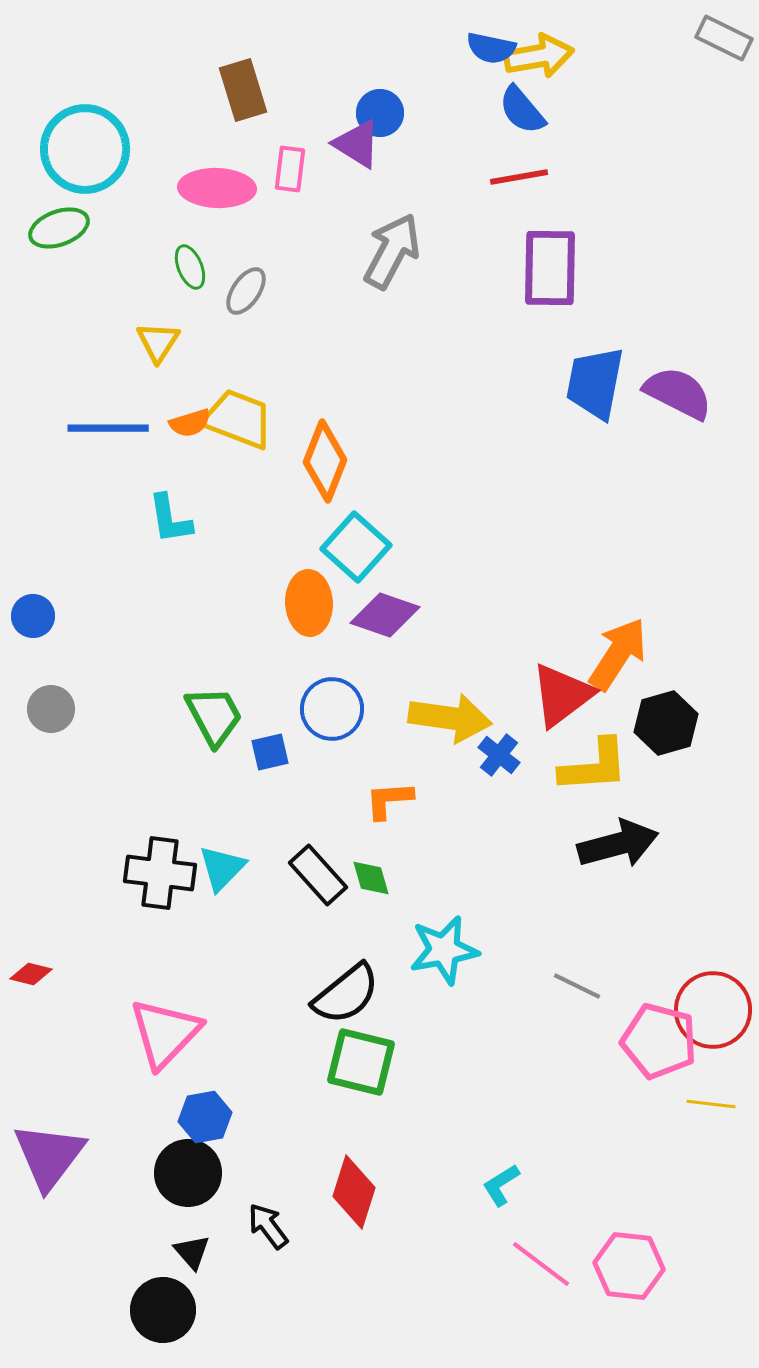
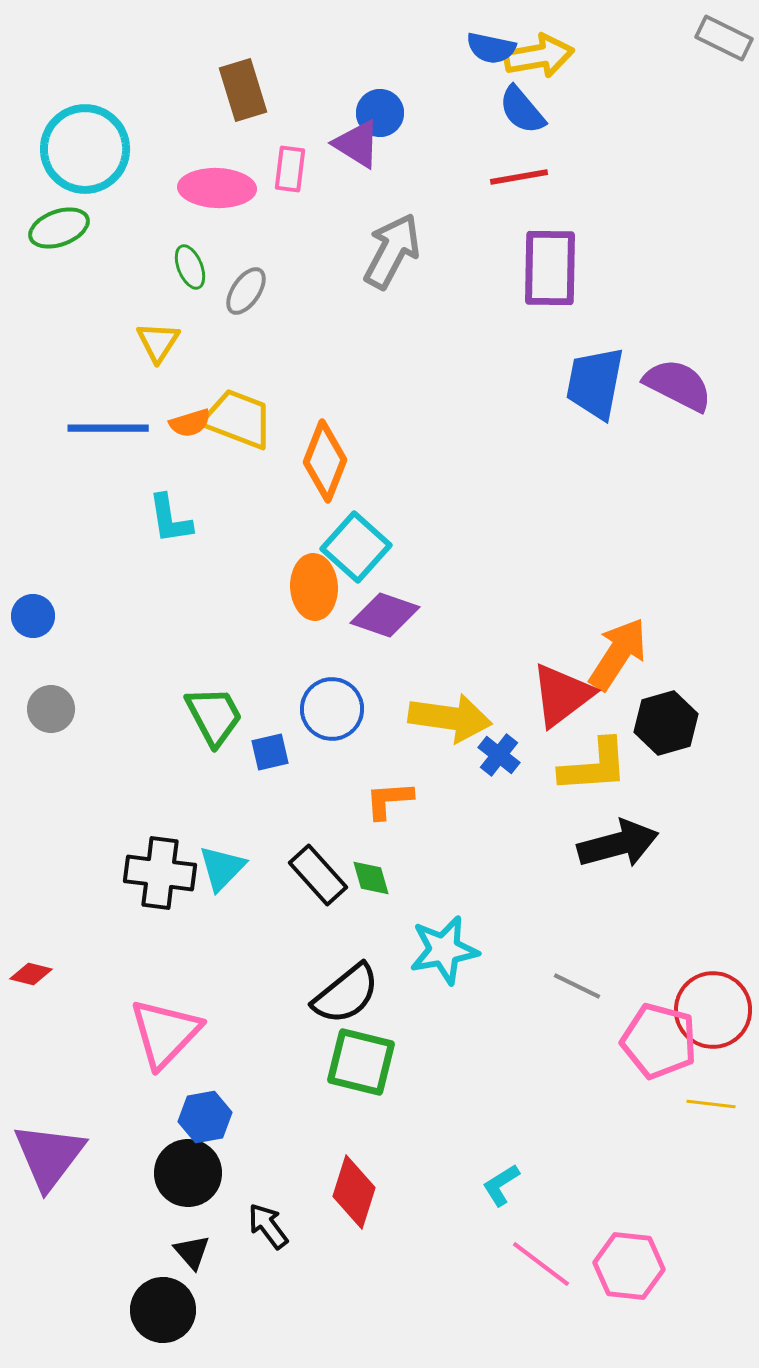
purple semicircle at (678, 393): moved 8 px up
orange ellipse at (309, 603): moved 5 px right, 16 px up
